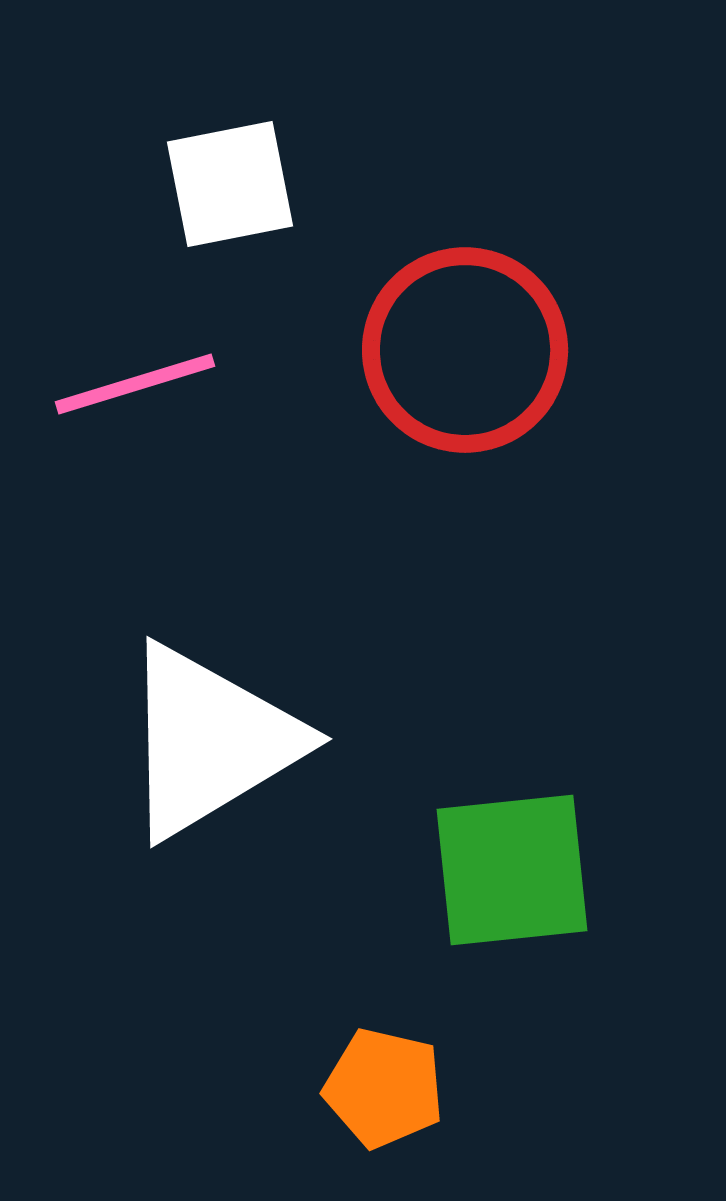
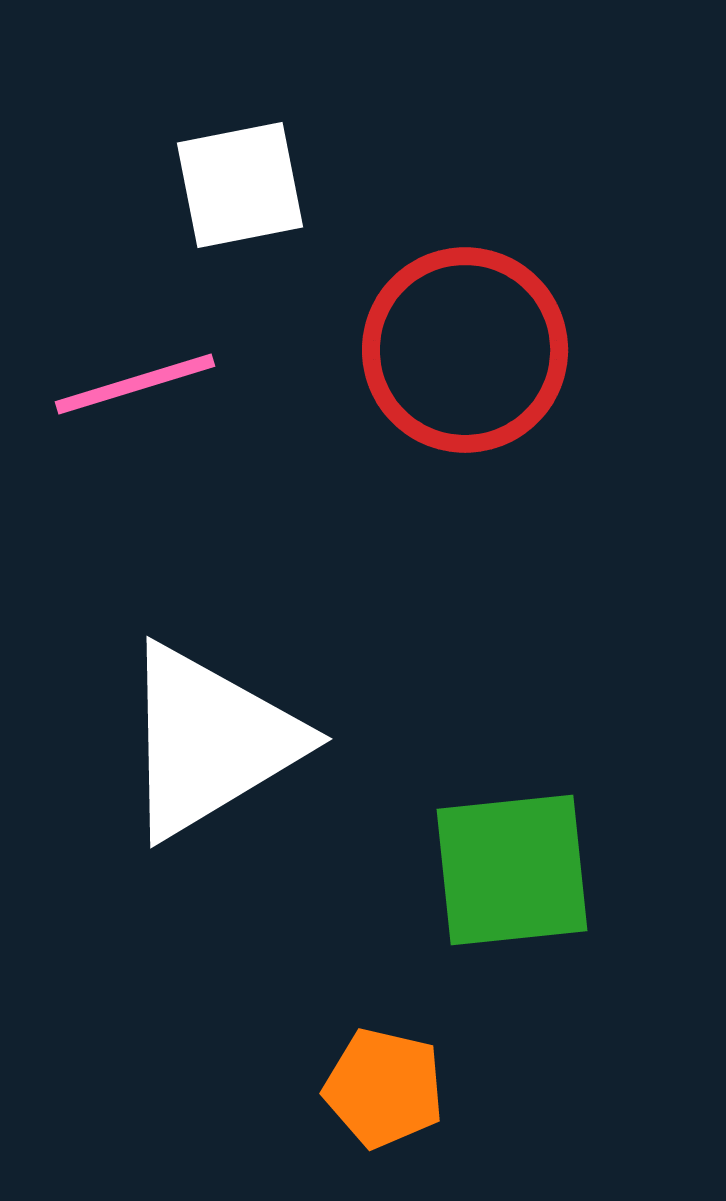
white square: moved 10 px right, 1 px down
